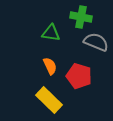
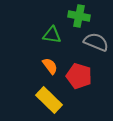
green cross: moved 2 px left, 1 px up
green triangle: moved 1 px right, 2 px down
orange semicircle: rotated 12 degrees counterclockwise
